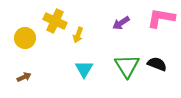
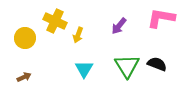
purple arrow: moved 2 px left, 3 px down; rotated 18 degrees counterclockwise
